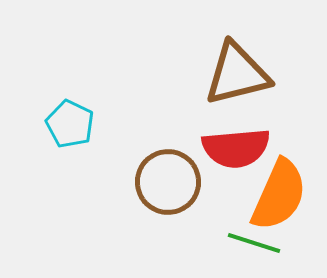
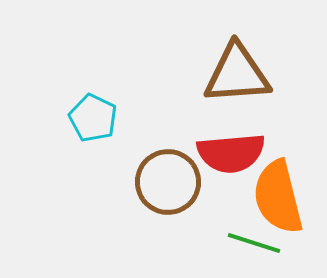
brown triangle: rotated 10 degrees clockwise
cyan pentagon: moved 23 px right, 6 px up
red semicircle: moved 5 px left, 5 px down
orange semicircle: moved 1 px left, 2 px down; rotated 142 degrees clockwise
